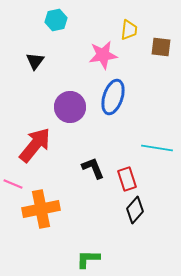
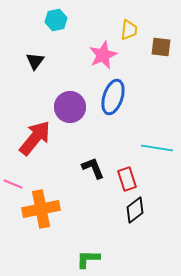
pink star: rotated 16 degrees counterclockwise
red arrow: moved 7 px up
black diamond: rotated 12 degrees clockwise
